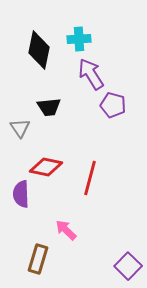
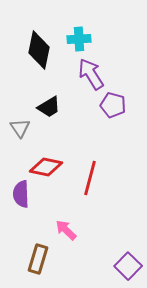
black trapezoid: rotated 25 degrees counterclockwise
